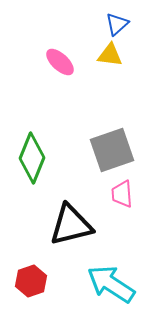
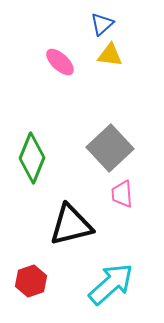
blue triangle: moved 15 px left
gray square: moved 2 px left, 2 px up; rotated 24 degrees counterclockwise
cyan arrow: rotated 105 degrees clockwise
